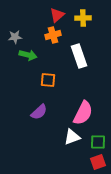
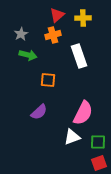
gray star: moved 6 px right, 3 px up; rotated 24 degrees counterclockwise
red square: moved 1 px right, 1 px down
